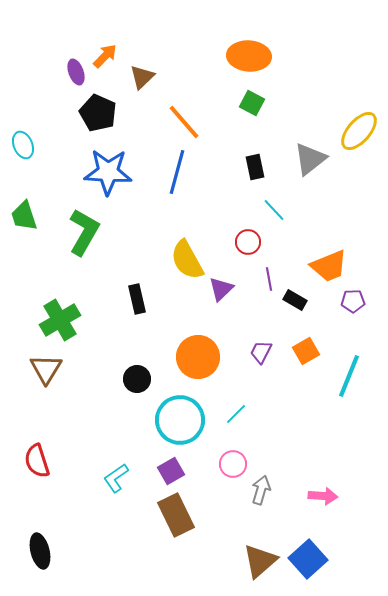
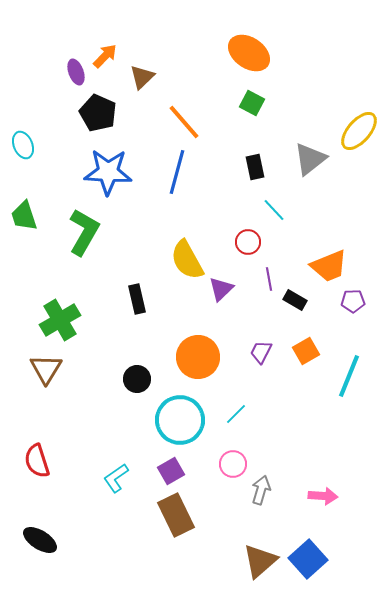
orange ellipse at (249, 56): moved 3 px up; rotated 30 degrees clockwise
black ellipse at (40, 551): moved 11 px up; rotated 44 degrees counterclockwise
